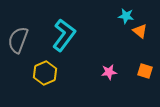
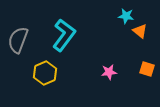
orange square: moved 2 px right, 2 px up
